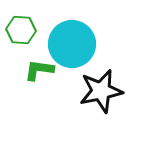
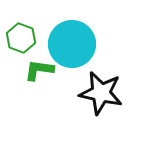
green hexagon: moved 8 px down; rotated 16 degrees clockwise
black star: moved 2 px down; rotated 24 degrees clockwise
